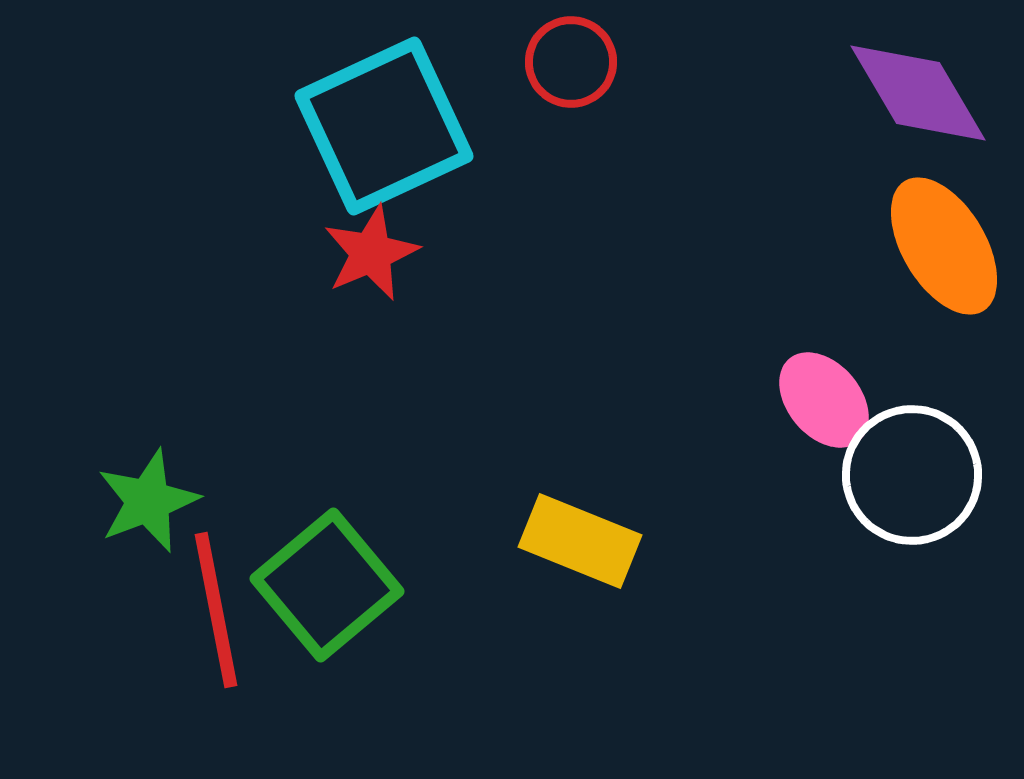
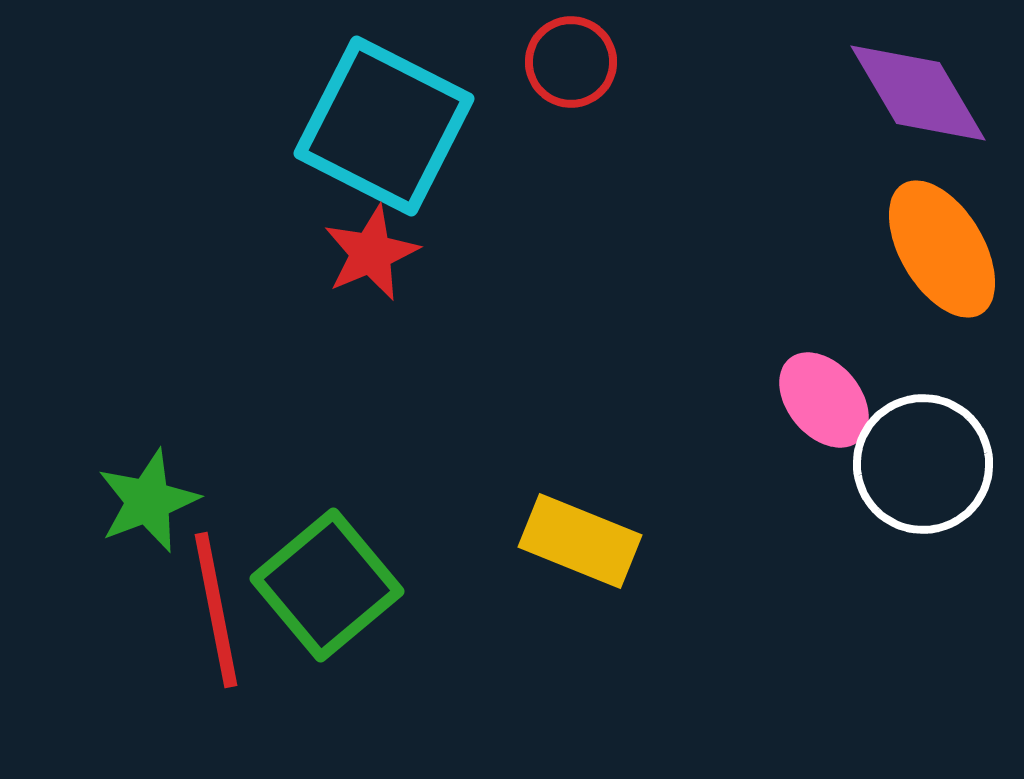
cyan square: rotated 38 degrees counterclockwise
orange ellipse: moved 2 px left, 3 px down
white circle: moved 11 px right, 11 px up
